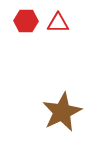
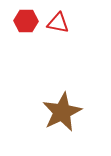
red triangle: rotated 10 degrees clockwise
